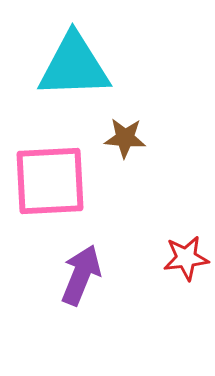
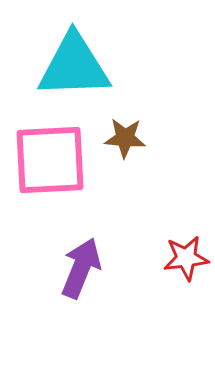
pink square: moved 21 px up
purple arrow: moved 7 px up
